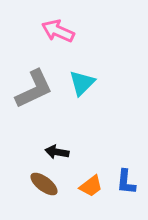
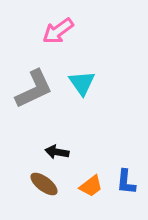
pink arrow: rotated 60 degrees counterclockwise
cyan triangle: rotated 20 degrees counterclockwise
